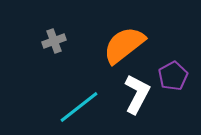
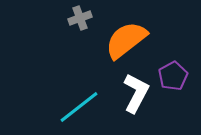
gray cross: moved 26 px right, 23 px up
orange semicircle: moved 2 px right, 5 px up
white L-shape: moved 1 px left, 1 px up
